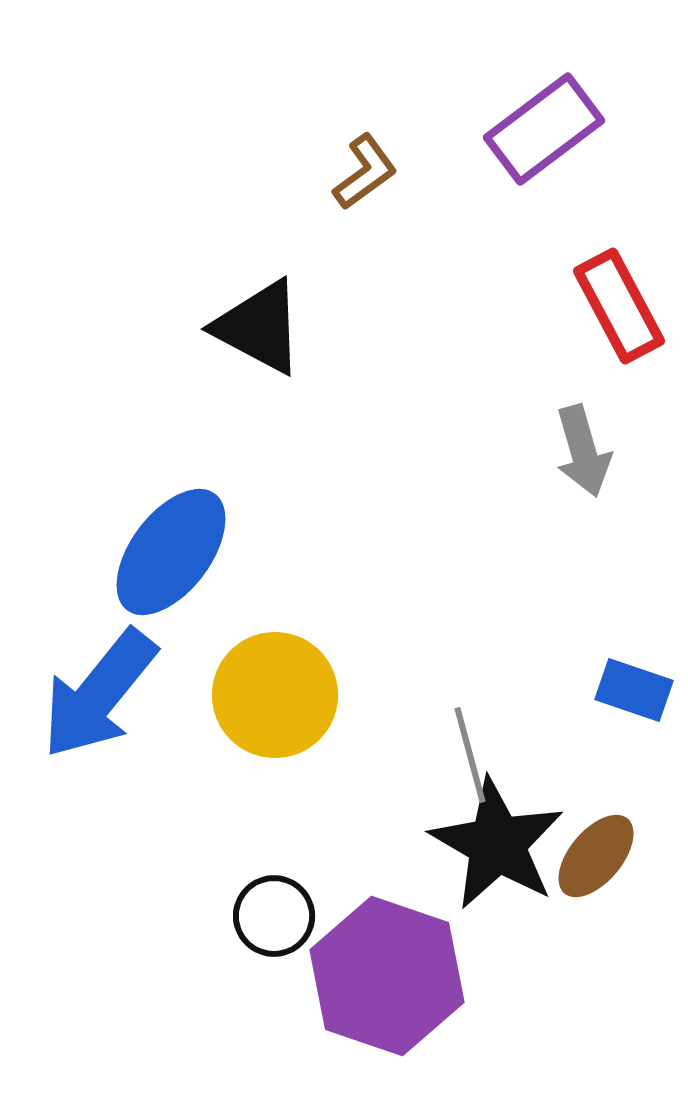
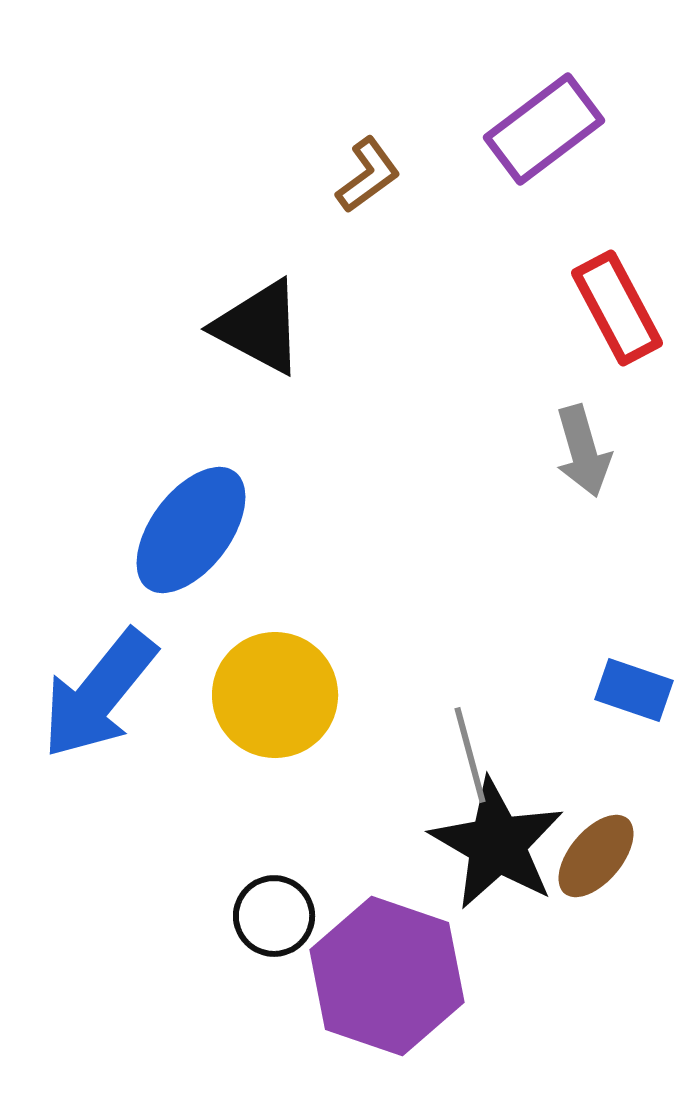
brown L-shape: moved 3 px right, 3 px down
red rectangle: moved 2 px left, 2 px down
blue ellipse: moved 20 px right, 22 px up
